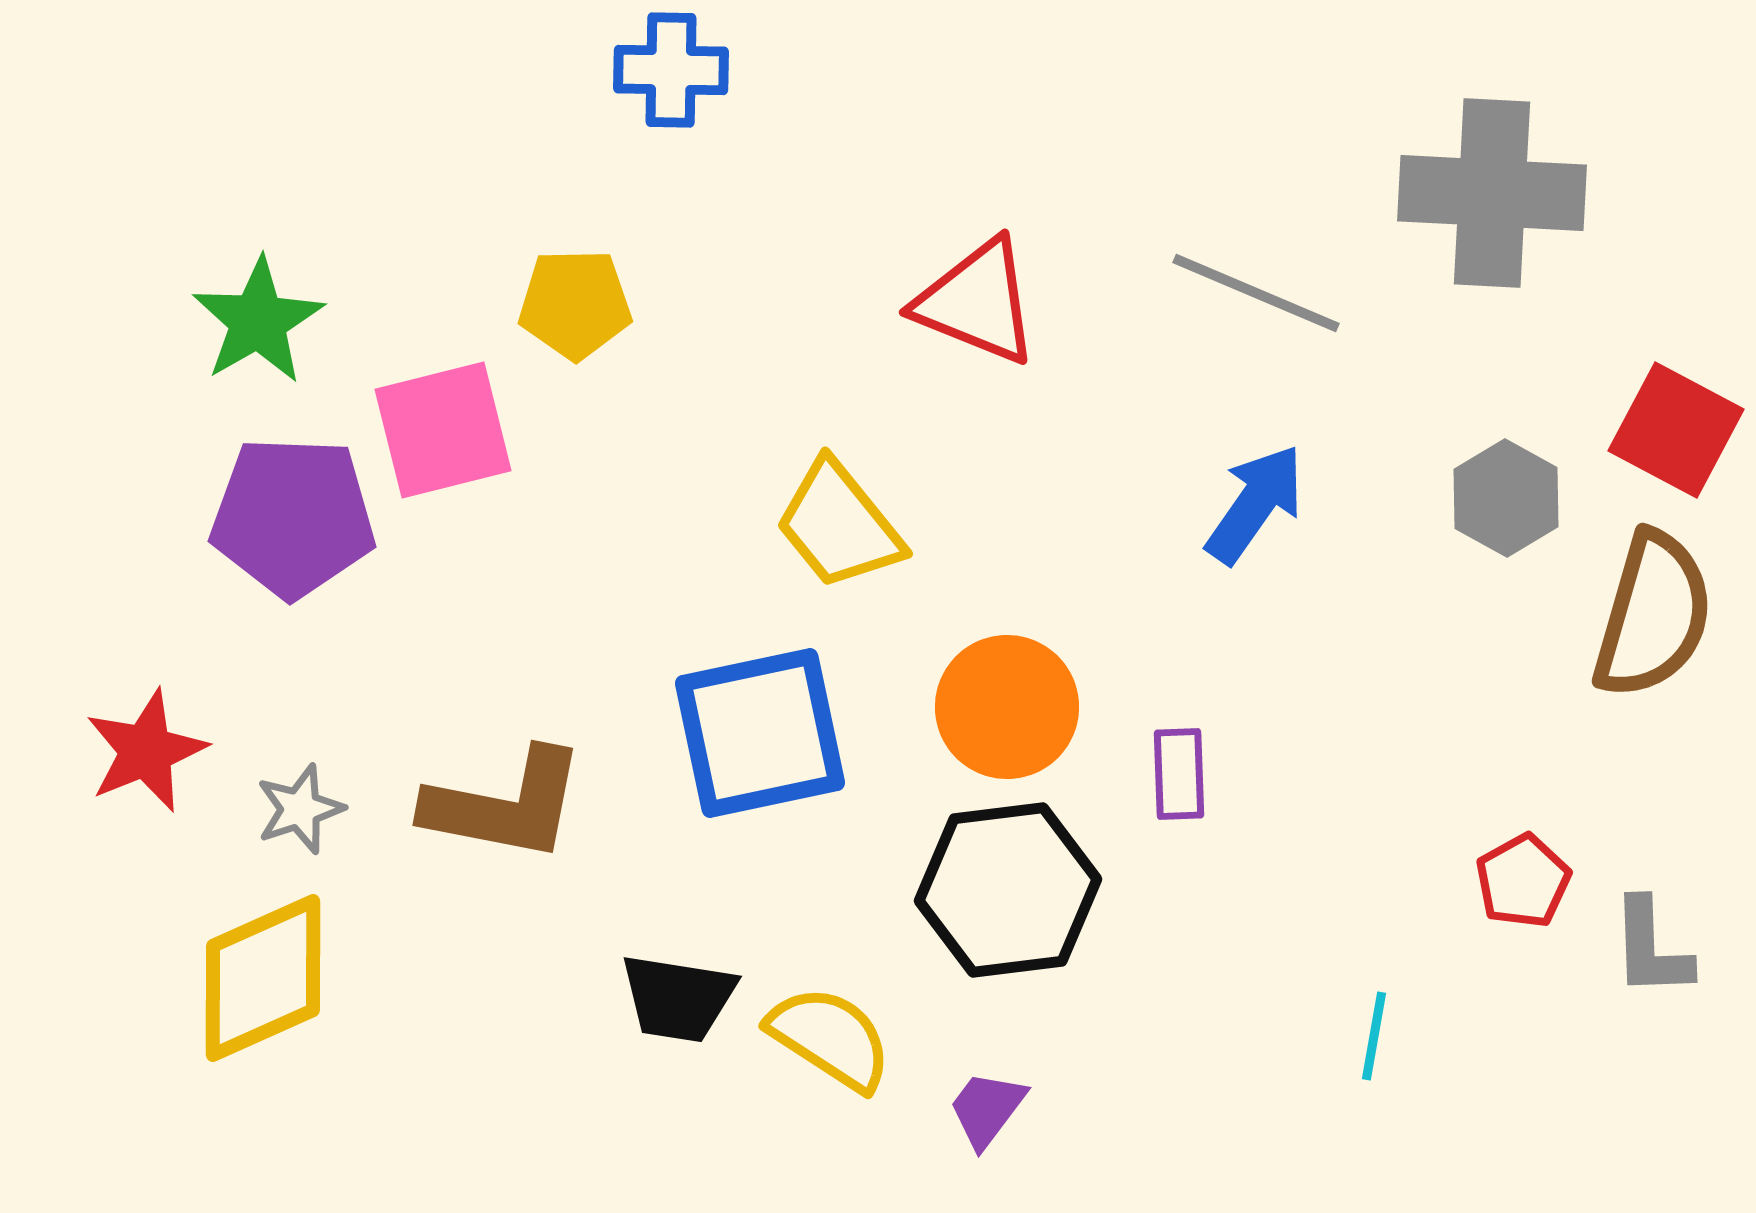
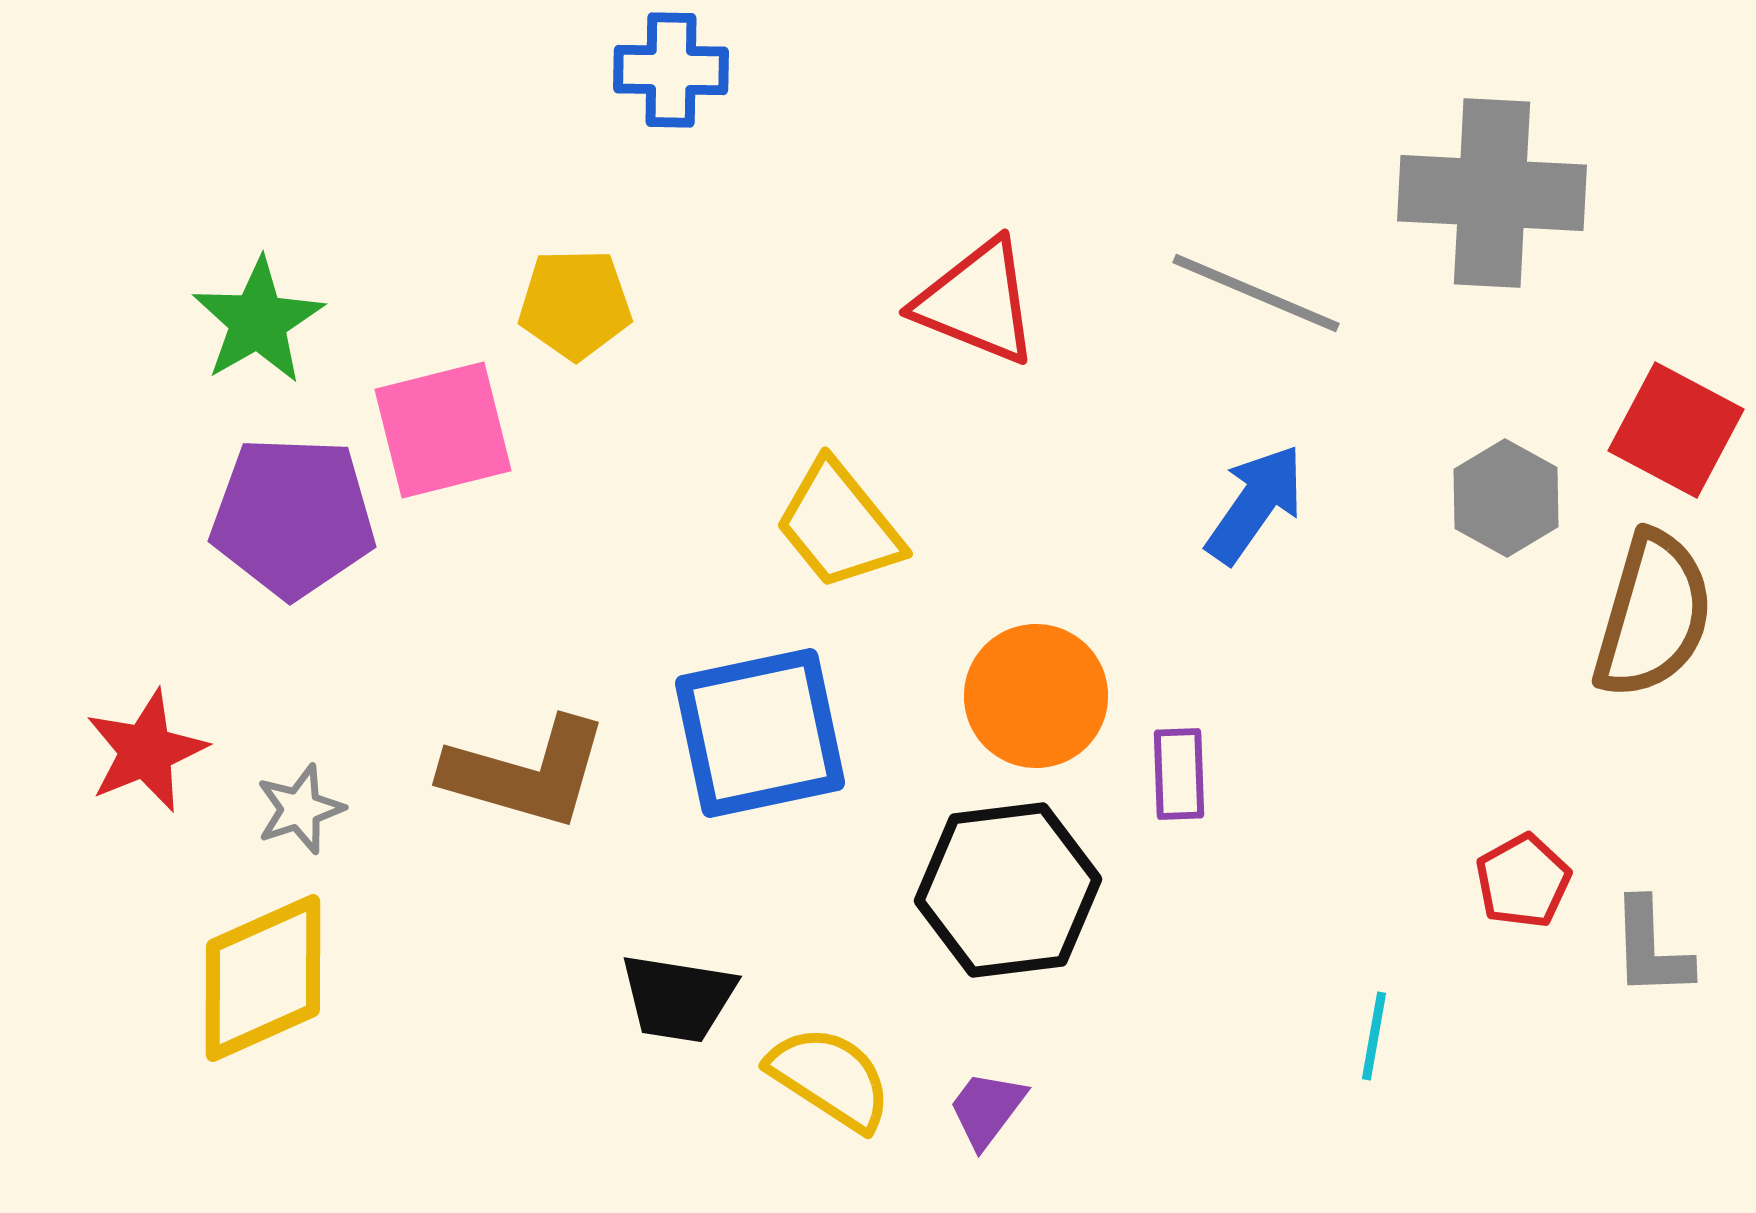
orange circle: moved 29 px right, 11 px up
brown L-shape: moved 21 px right, 32 px up; rotated 5 degrees clockwise
yellow semicircle: moved 40 px down
